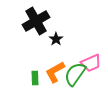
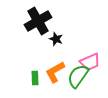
black cross: moved 2 px right
black star: rotated 16 degrees counterclockwise
pink trapezoid: moved 1 px left, 1 px up
green semicircle: moved 3 px right, 2 px down
